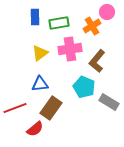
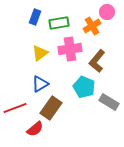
blue rectangle: rotated 21 degrees clockwise
blue triangle: rotated 24 degrees counterclockwise
